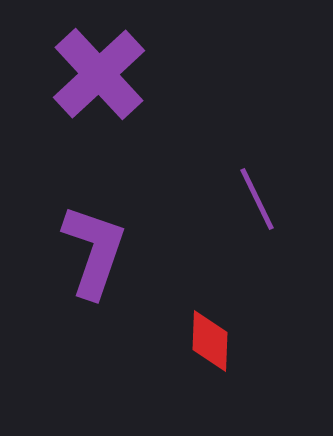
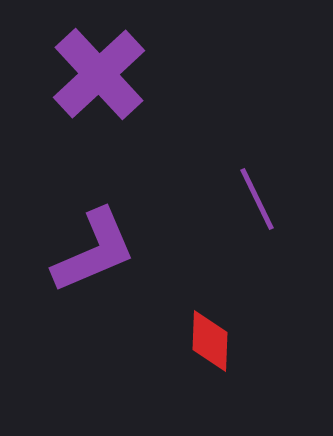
purple L-shape: rotated 48 degrees clockwise
